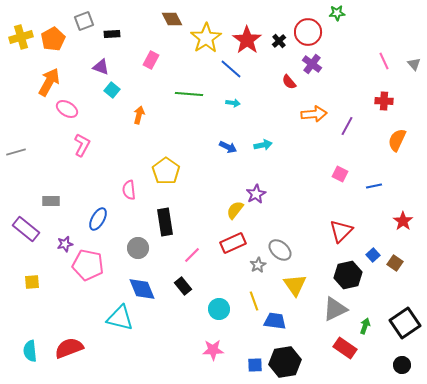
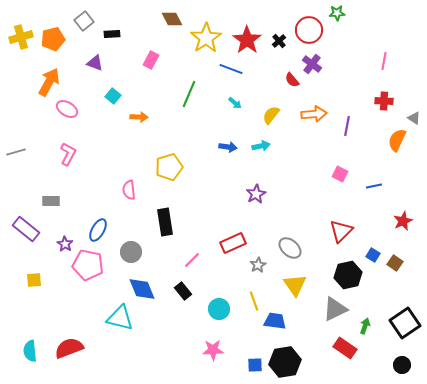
gray square at (84, 21): rotated 18 degrees counterclockwise
red circle at (308, 32): moved 1 px right, 2 px up
orange pentagon at (53, 39): rotated 15 degrees clockwise
pink line at (384, 61): rotated 36 degrees clockwise
gray triangle at (414, 64): moved 54 px down; rotated 16 degrees counterclockwise
purple triangle at (101, 67): moved 6 px left, 4 px up
blue line at (231, 69): rotated 20 degrees counterclockwise
red semicircle at (289, 82): moved 3 px right, 2 px up
cyan square at (112, 90): moved 1 px right, 6 px down
green line at (189, 94): rotated 72 degrees counterclockwise
cyan arrow at (233, 103): moved 2 px right; rotated 32 degrees clockwise
orange arrow at (139, 115): moved 2 px down; rotated 78 degrees clockwise
purple line at (347, 126): rotated 18 degrees counterclockwise
pink L-shape at (82, 145): moved 14 px left, 9 px down
cyan arrow at (263, 145): moved 2 px left, 1 px down
blue arrow at (228, 147): rotated 18 degrees counterclockwise
yellow pentagon at (166, 171): moved 3 px right, 4 px up; rotated 20 degrees clockwise
yellow semicircle at (235, 210): moved 36 px right, 95 px up
blue ellipse at (98, 219): moved 11 px down
red star at (403, 221): rotated 12 degrees clockwise
purple star at (65, 244): rotated 28 degrees counterclockwise
gray circle at (138, 248): moved 7 px left, 4 px down
gray ellipse at (280, 250): moved 10 px right, 2 px up
pink line at (192, 255): moved 5 px down
blue square at (373, 255): rotated 16 degrees counterclockwise
yellow square at (32, 282): moved 2 px right, 2 px up
black rectangle at (183, 286): moved 5 px down
